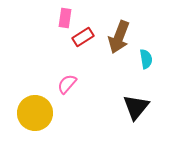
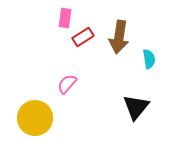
brown arrow: rotated 12 degrees counterclockwise
cyan semicircle: moved 3 px right
yellow circle: moved 5 px down
